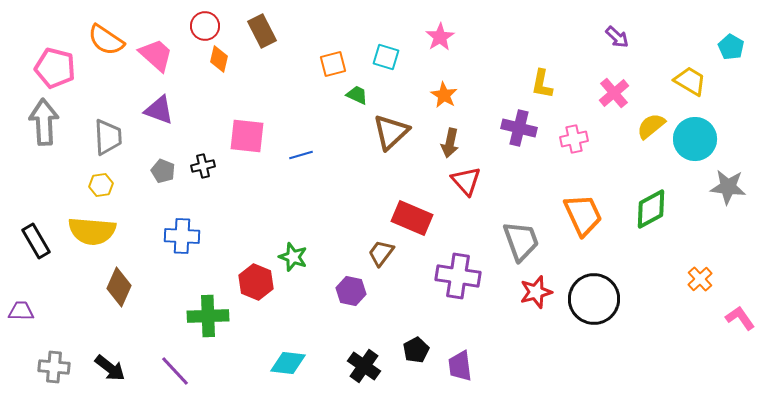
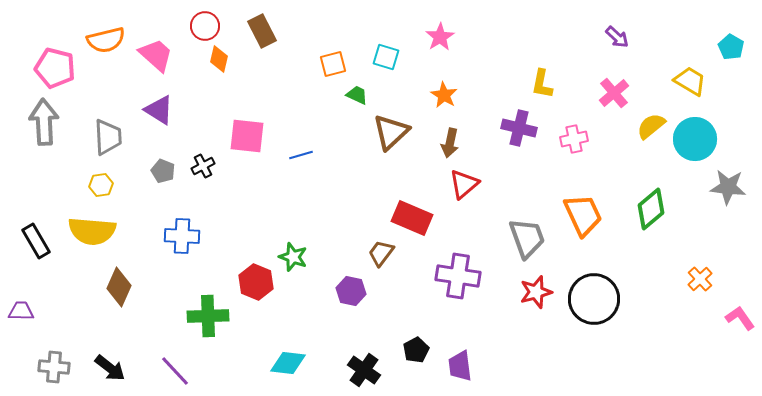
orange semicircle at (106, 40): rotated 48 degrees counterclockwise
purple triangle at (159, 110): rotated 12 degrees clockwise
black cross at (203, 166): rotated 15 degrees counterclockwise
red triangle at (466, 181): moved 2 px left, 3 px down; rotated 32 degrees clockwise
green diamond at (651, 209): rotated 12 degrees counterclockwise
gray trapezoid at (521, 241): moved 6 px right, 3 px up
black cross at (364, 366): moved 4 px down
